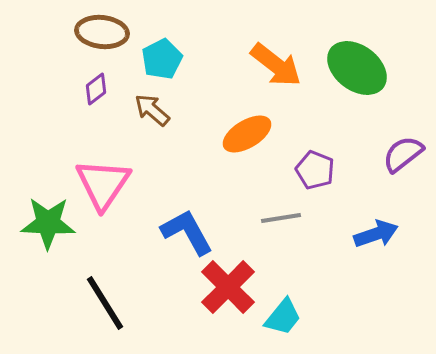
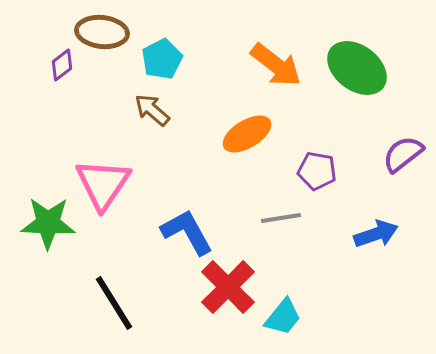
purple diamond: moved 34 px left, 24 px up
purple pentagon: moved 2 px right, 1 px down; rotated 12 degrees counterclockwise
black line: moved 9 px right
